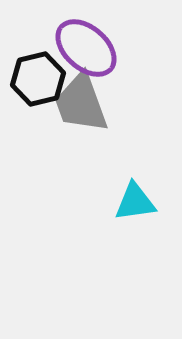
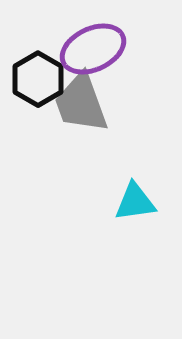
purple ellipse: moved 7 px right, 1 px down; rotated 66 degrees counterclockwise
black hexagon: rotated 16 degrees counterclockwise
